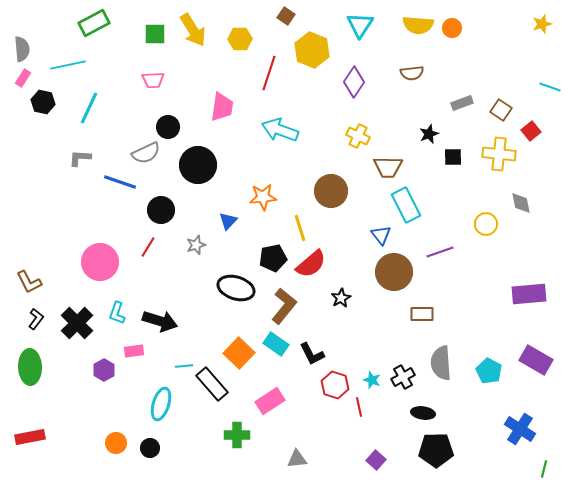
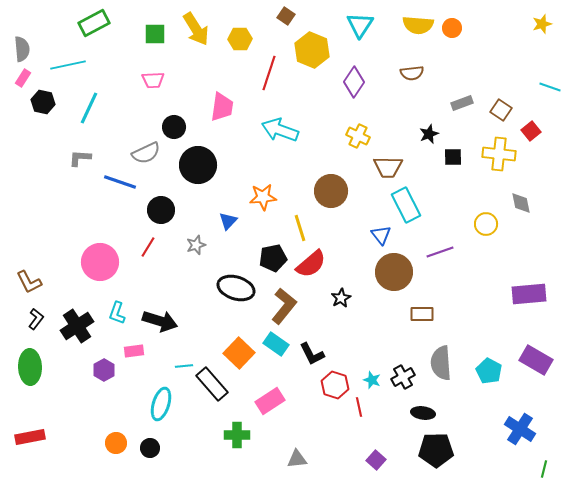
yellow arrow at (193, 30): moved 3 px right, 1 px up
black circle at (168, 127): moved 6 px right
black cross at (77, 323): moved 3 px down; rotated 12 degrees clockwise
